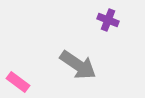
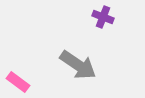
purple cross: moved 5 px left, 3 px up
